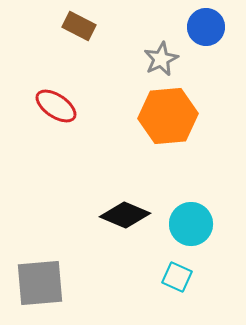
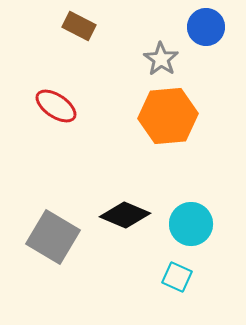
gray star: rotated 12 degrees counterclockwise
gray square: moved 13 px right, 46 px up; rotated 36 degrees clockwise
